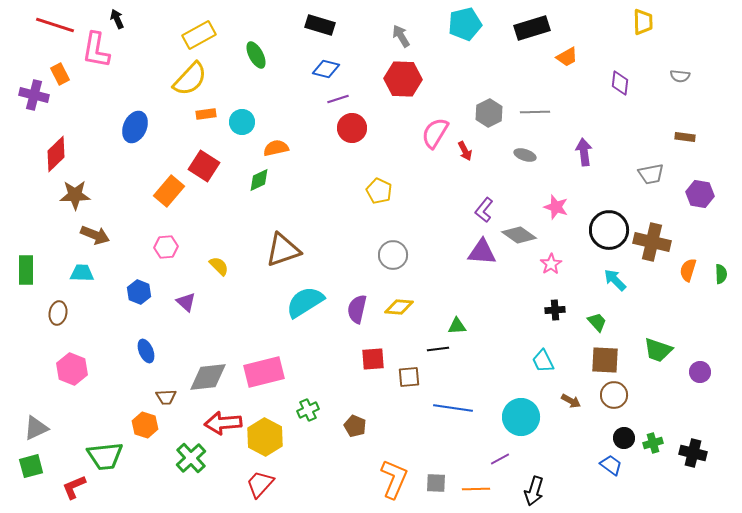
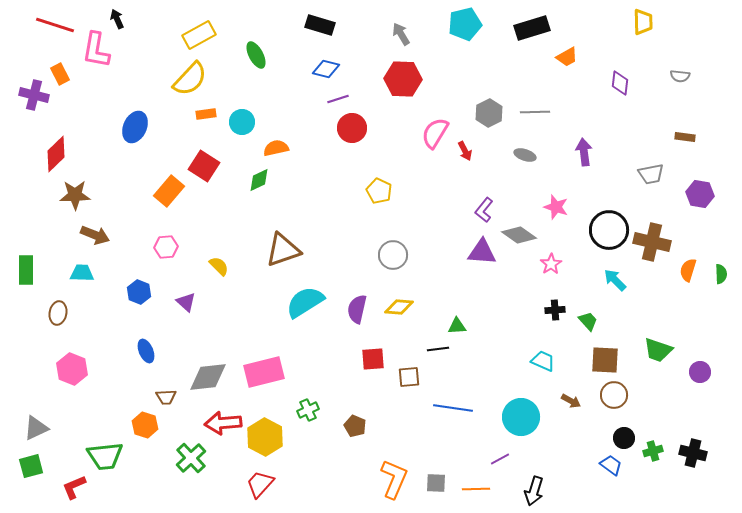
gray arrow at (401, 36): moved 2 px up
green trapezoid at (597, 322): moved 9 px left, 1 px up
cyan trapezoid at (543, 361): rotated 140 degrees clockwise
green cross at (653, 443): moved 8 px down
